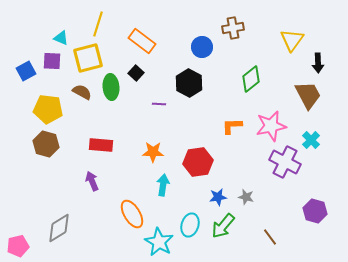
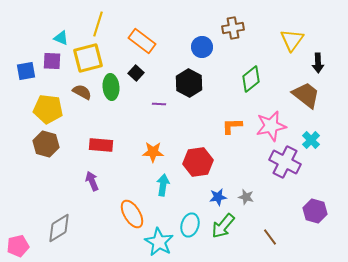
blue square: rotated 18 degrees clockwise
brown trapezoid: moved 2 px left; rotated 24 degrees counterclockwise
